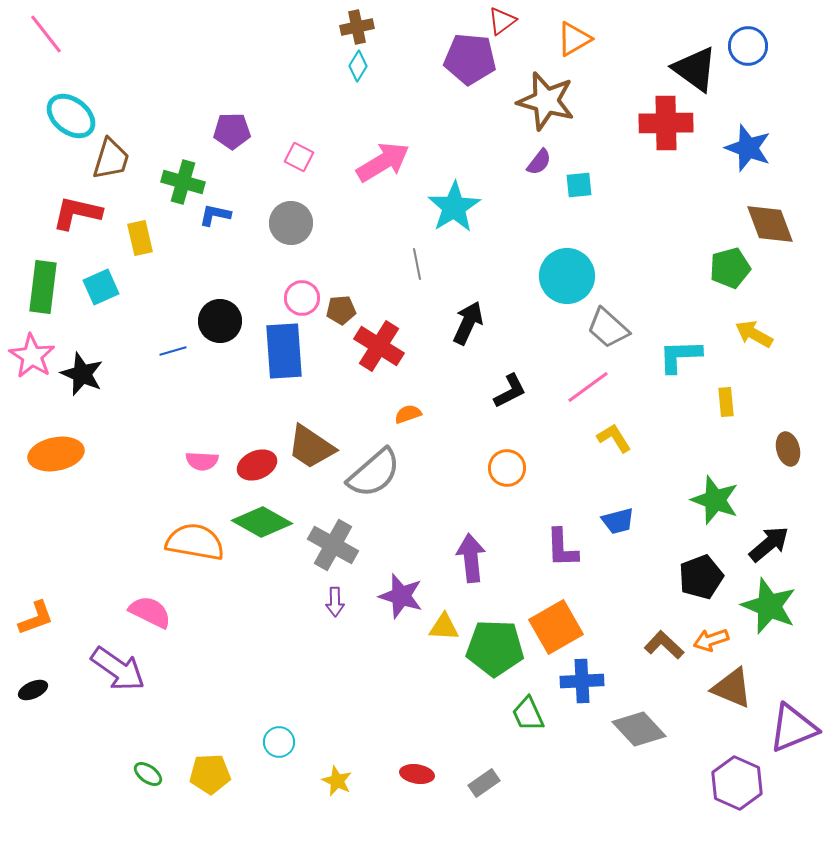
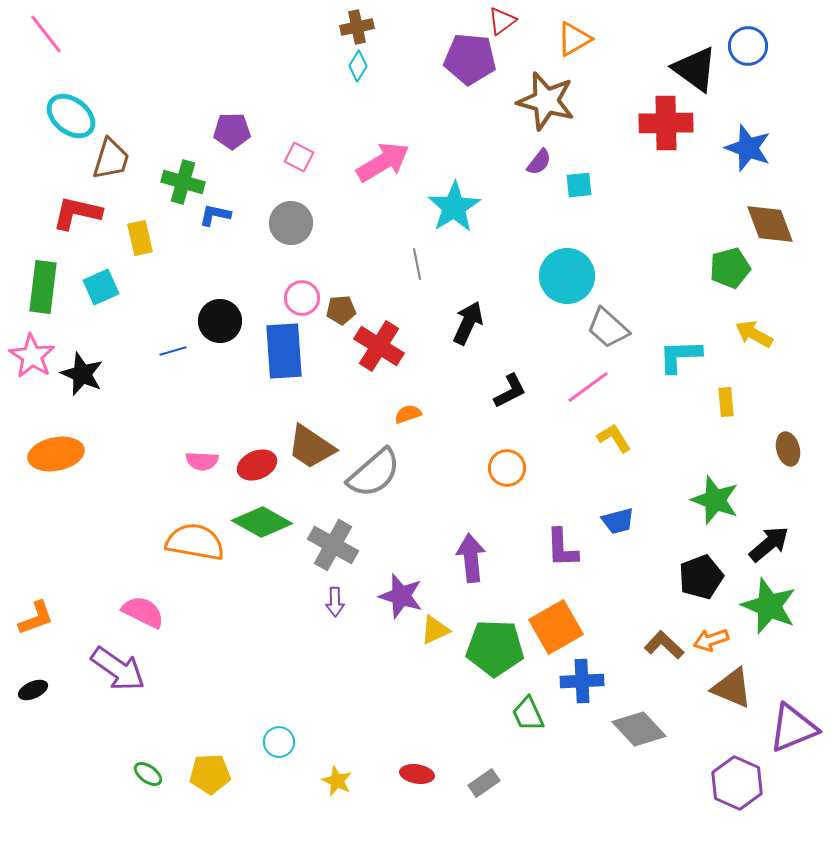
pink semicircle at (150, 612): moved 7 px left
yellow triangle at (444, 627): moved 9 px left, 3 px down; rotated 28 degrees counterclockwise
